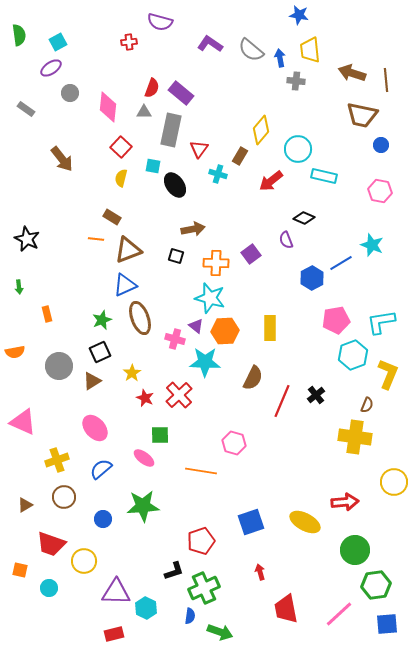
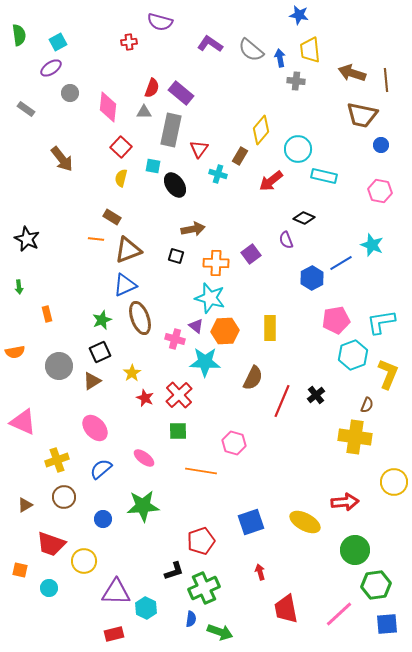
green square at (160, 435): moved 18 px right, 4 px up
blue semicircle at (190, 616): moved 1 px right, 3 px down
